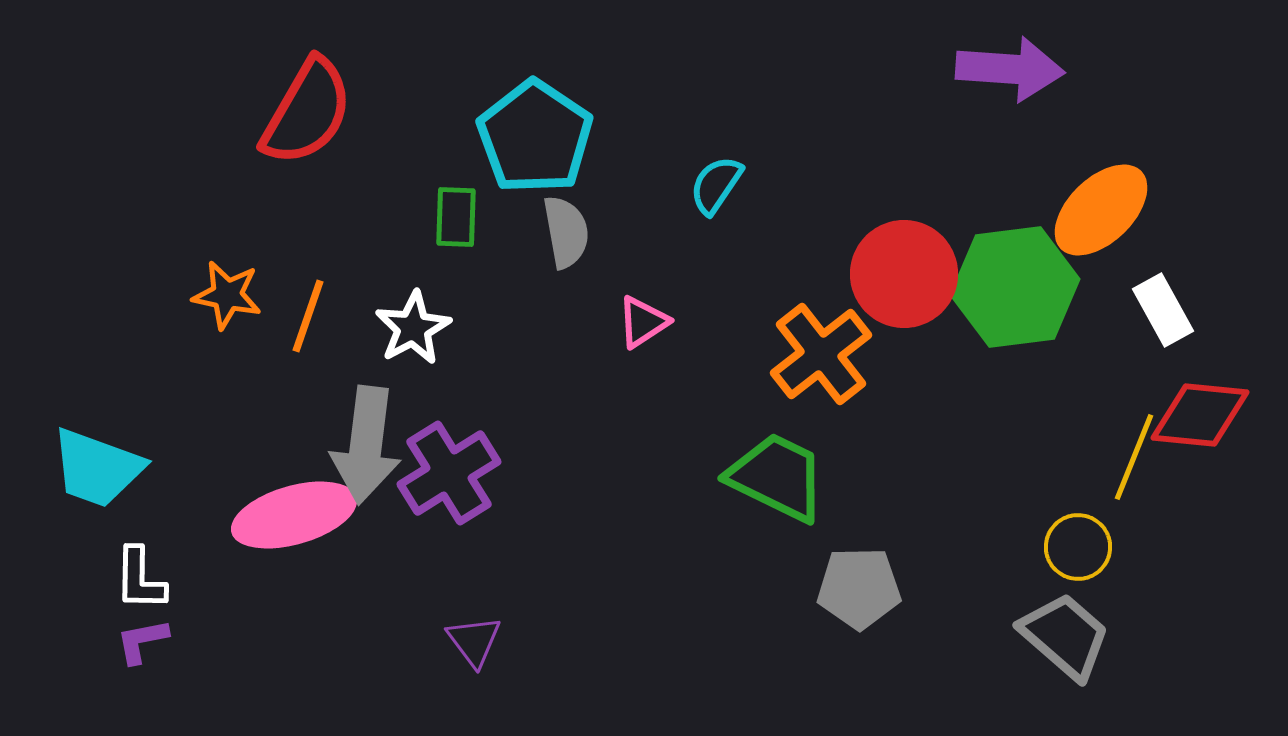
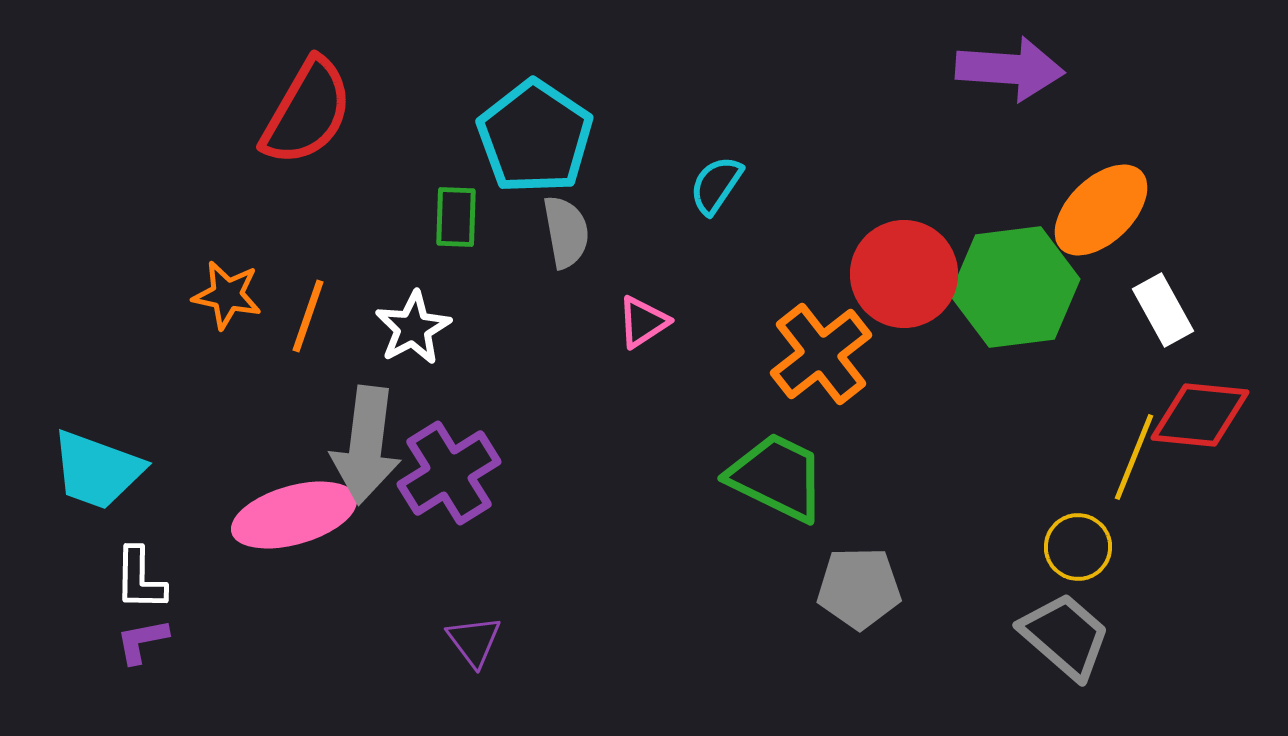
cyan trapezoid: moved 2 px down
